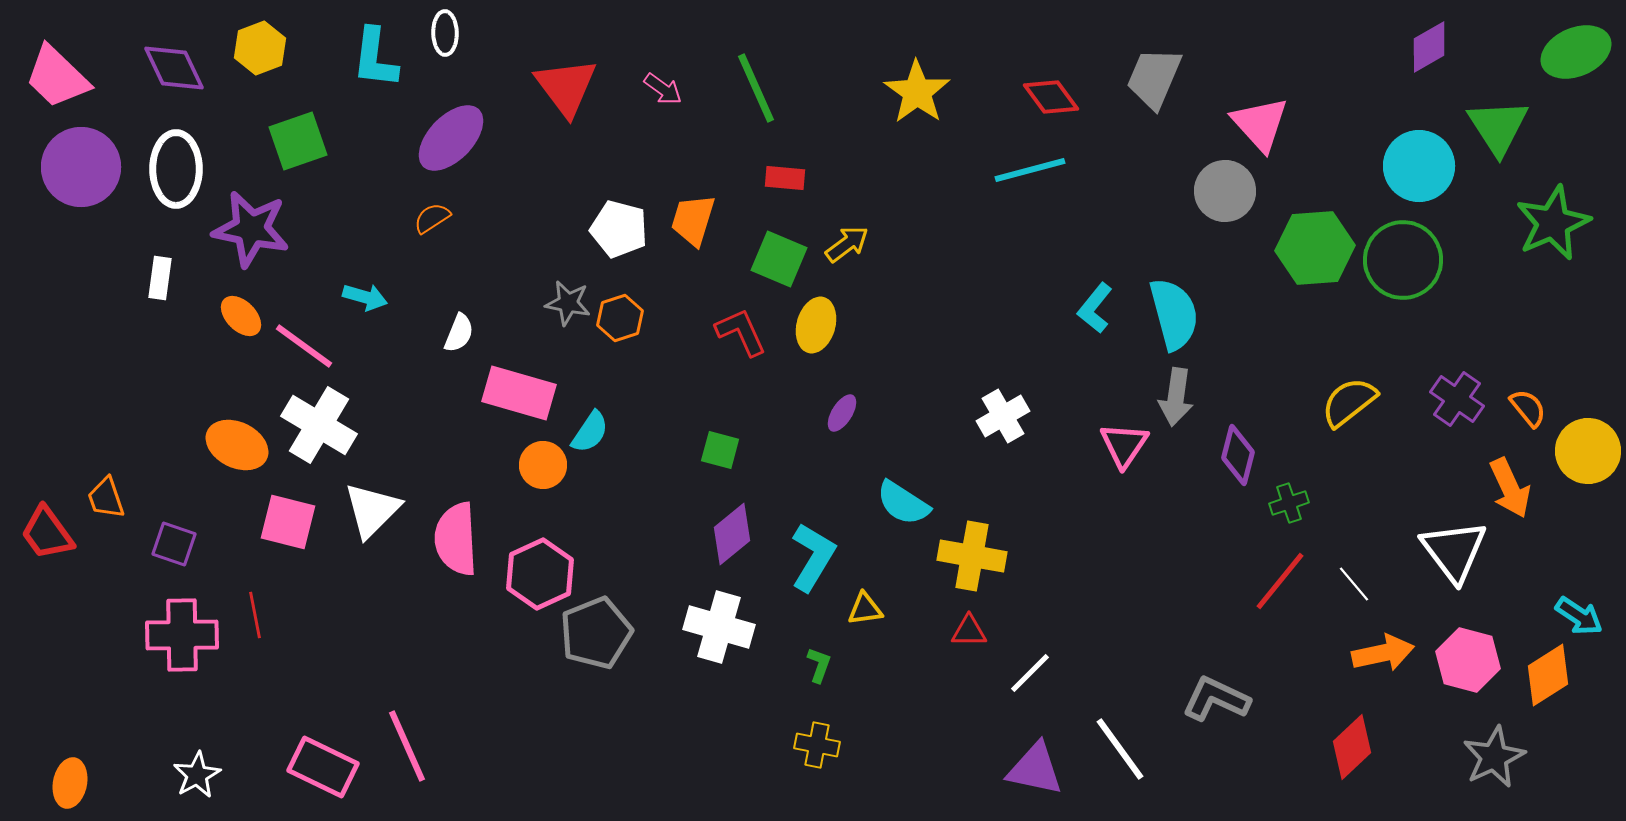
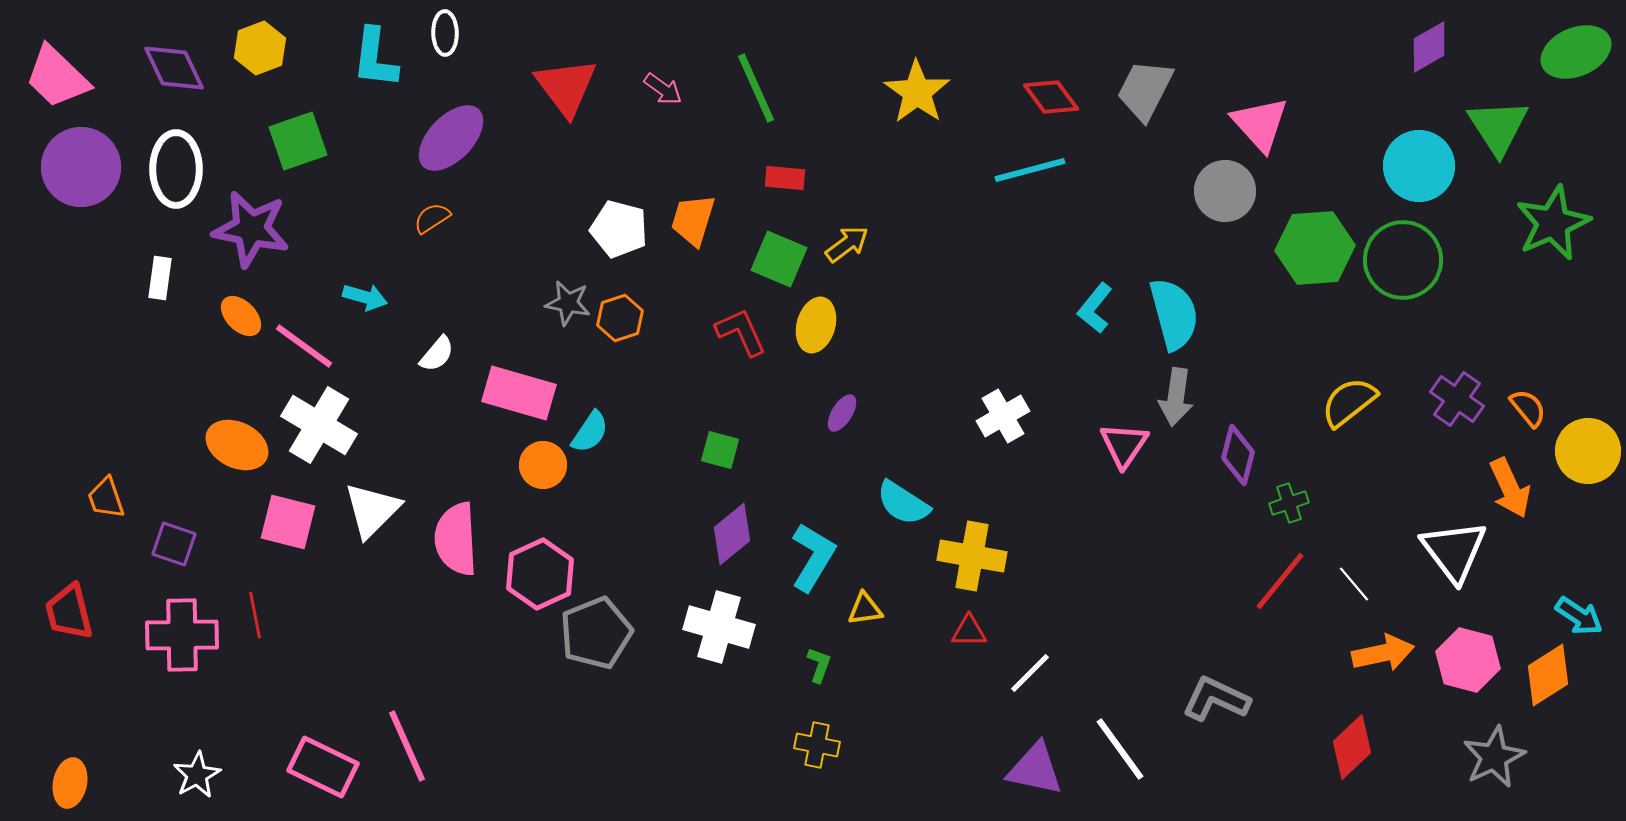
gray trapezoid at (1154, 78): moved 9 px left, 12 px down; rotated 4 degrees clockwise
white semicircle at (459, 333): moved 22 px left, 21 px down; rotated 18 degrees clockwise
red trapezoid at (47, 533): moved 22 px right, 79 px down; rotated 22 degrees clockwise
